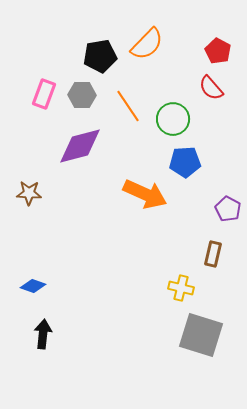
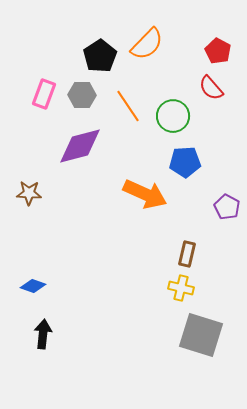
black pentagon: rotated 24 degrees counterclockwise
green circle: moved 3 px up
purple pentagon: moved 1 px left, 2 px up
brown rectangle: moved 26 px left
